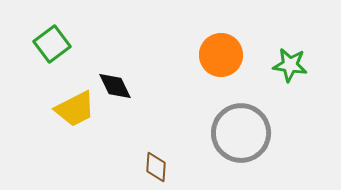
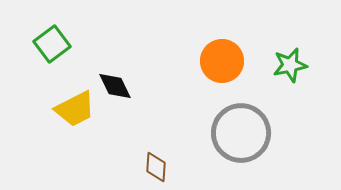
orange circle: moved 1 px right, 6 px down
green star: rotated 20 degrees counterclockwise
